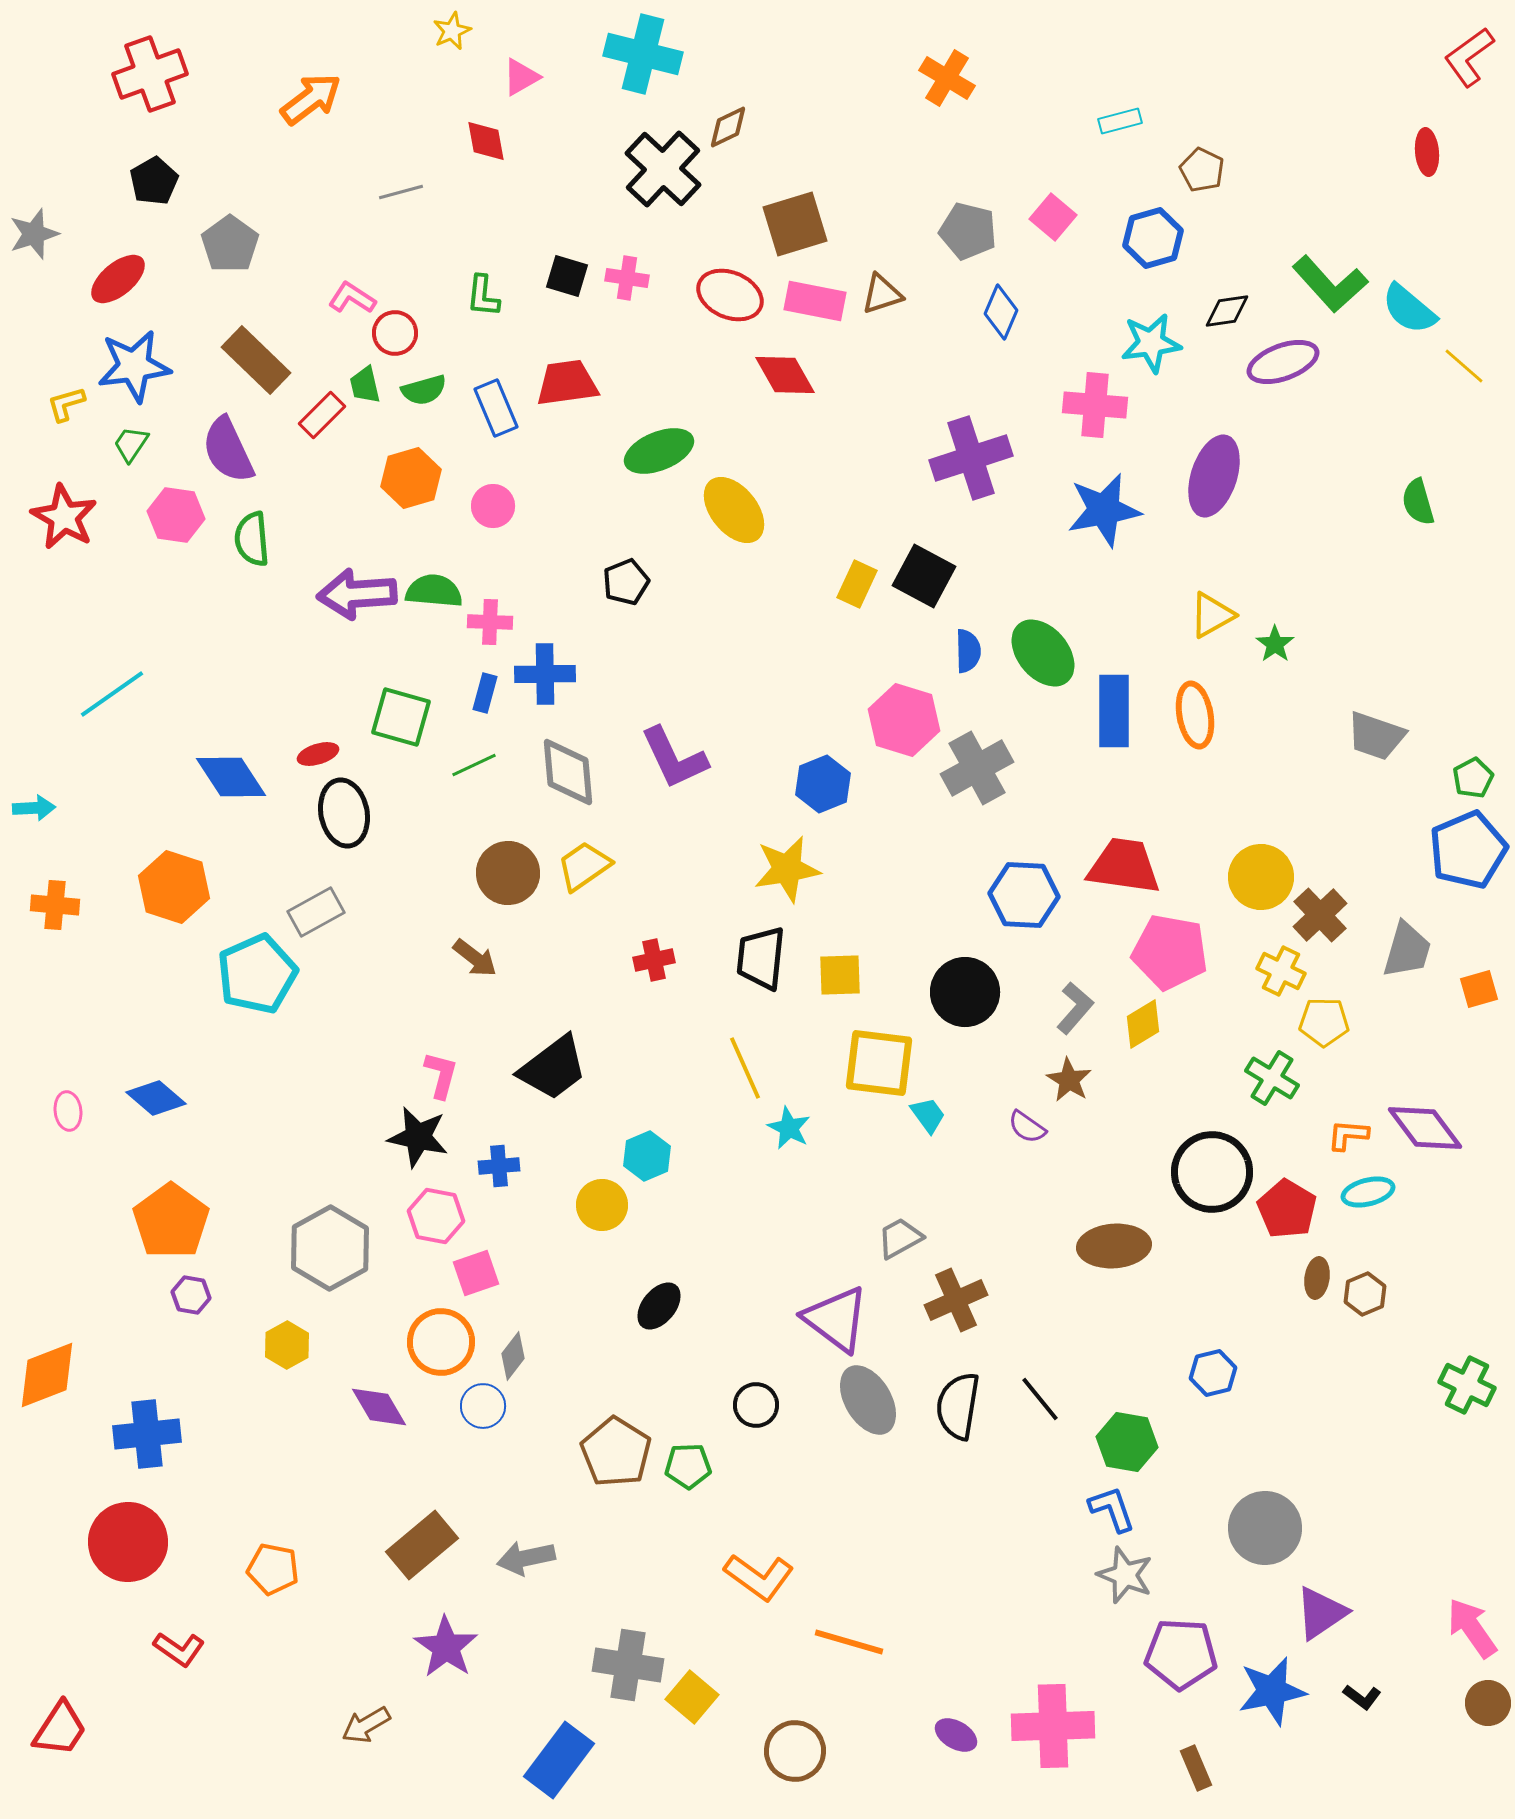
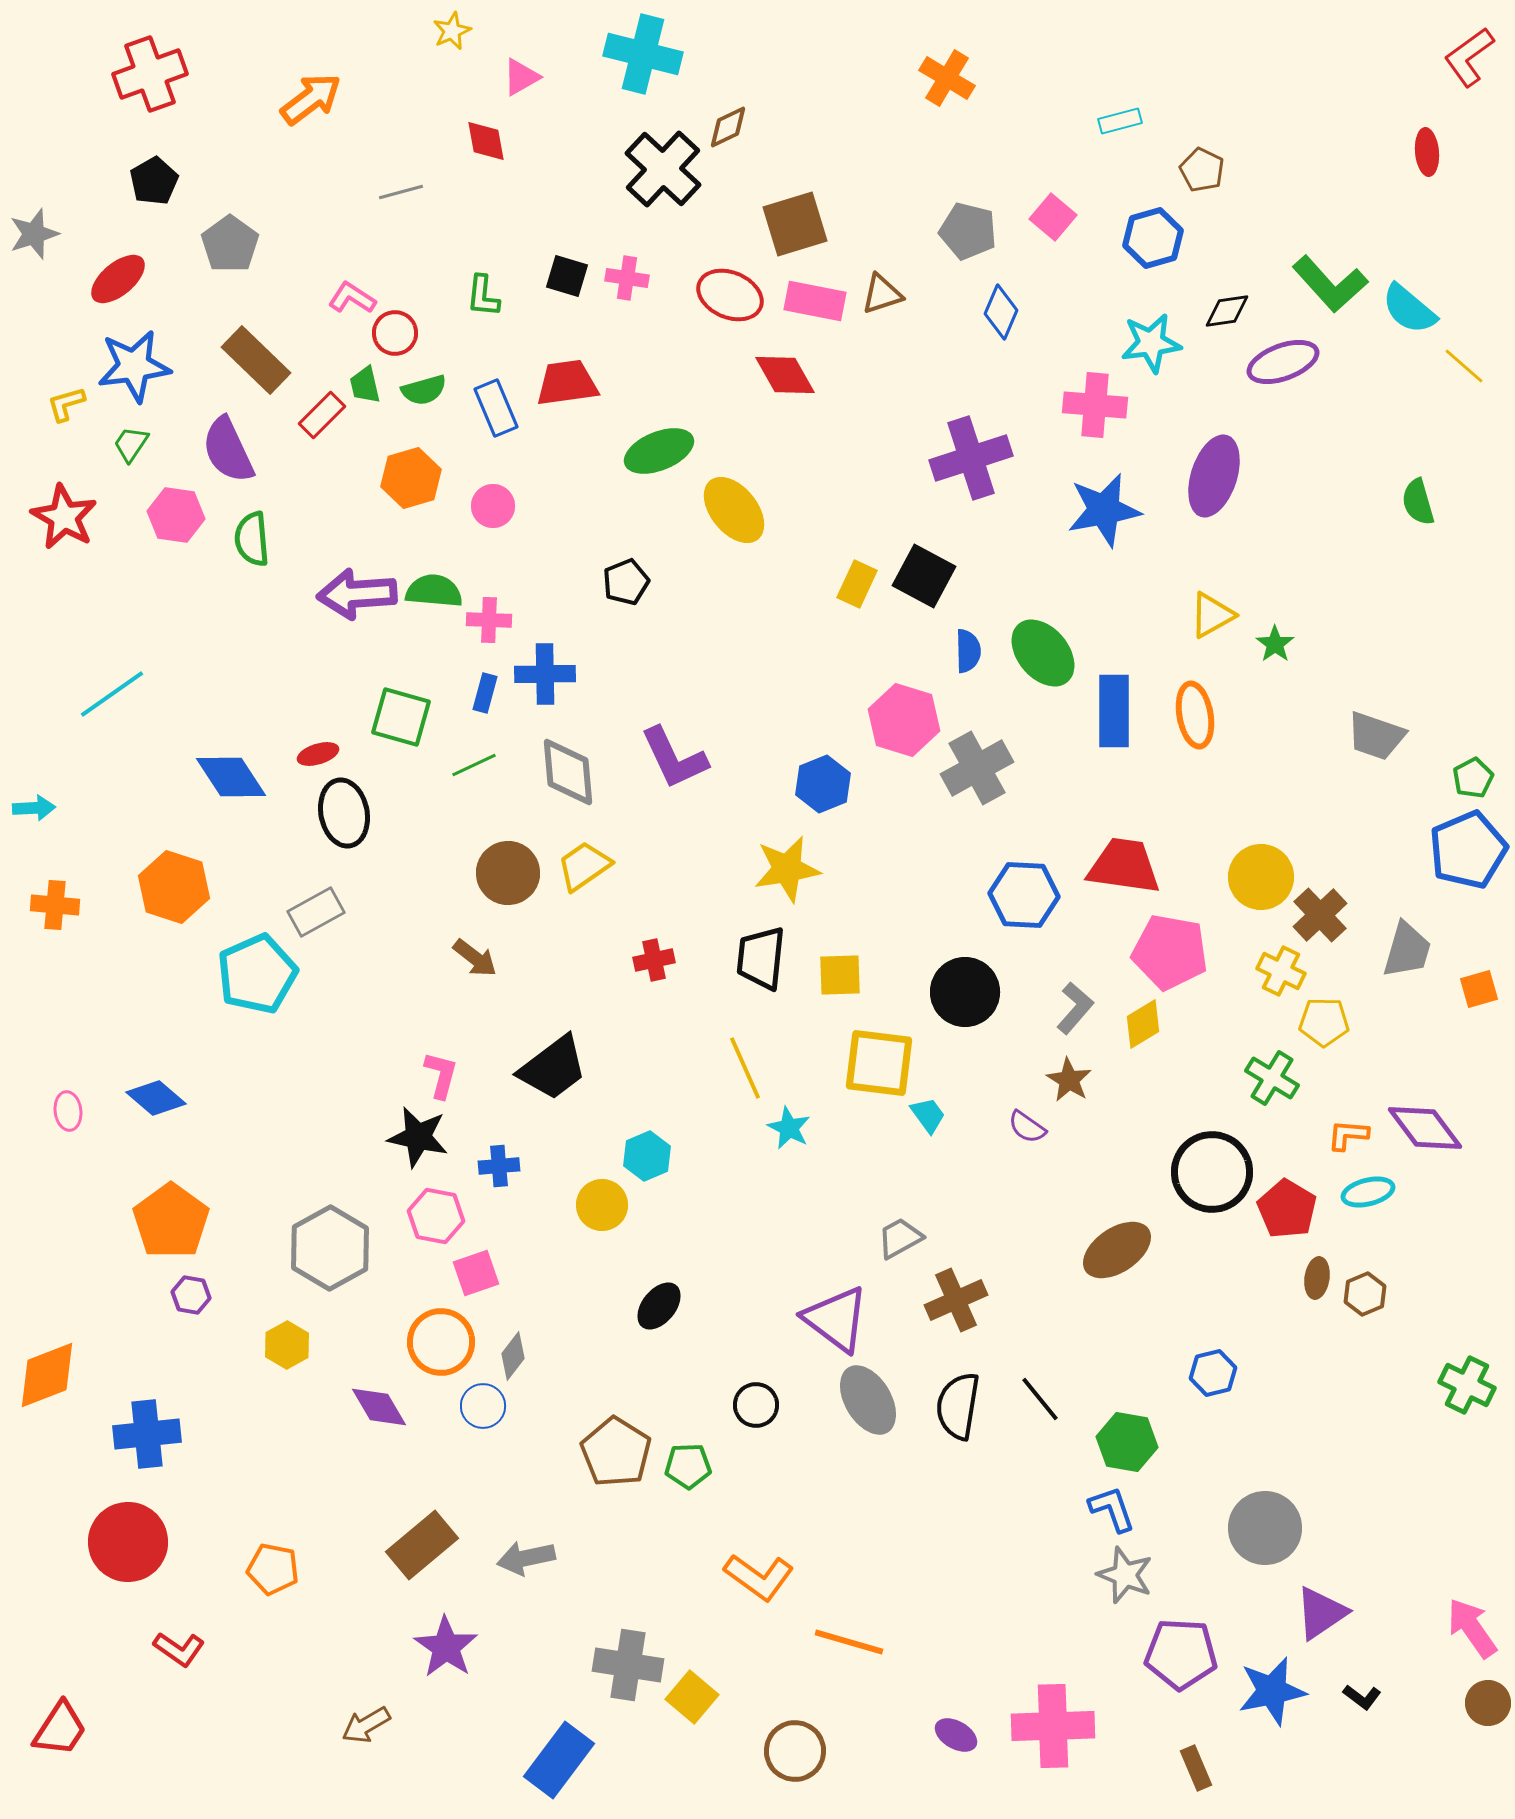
pink cross at (490, 622): moved 1 px left, 2 px up
brown ellipse at (1114, 1246): moved 3 px right, 4 px down; rotated 30 degrees counterclockwise
